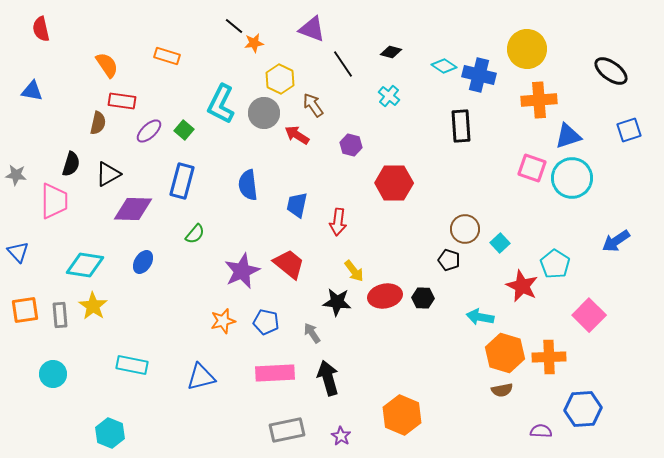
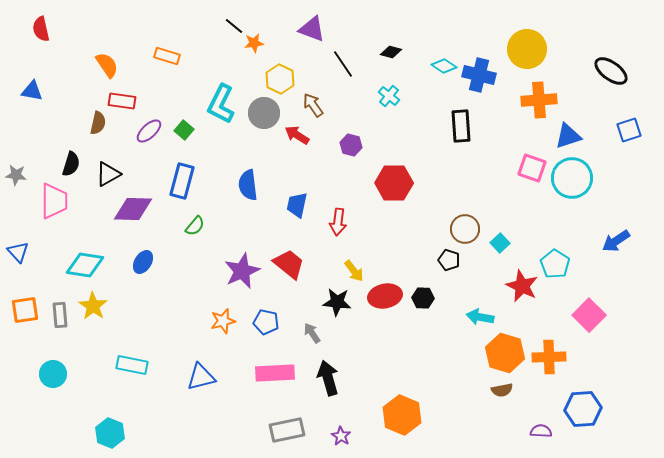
green semicircle at (195, 234): moved 8 px up
